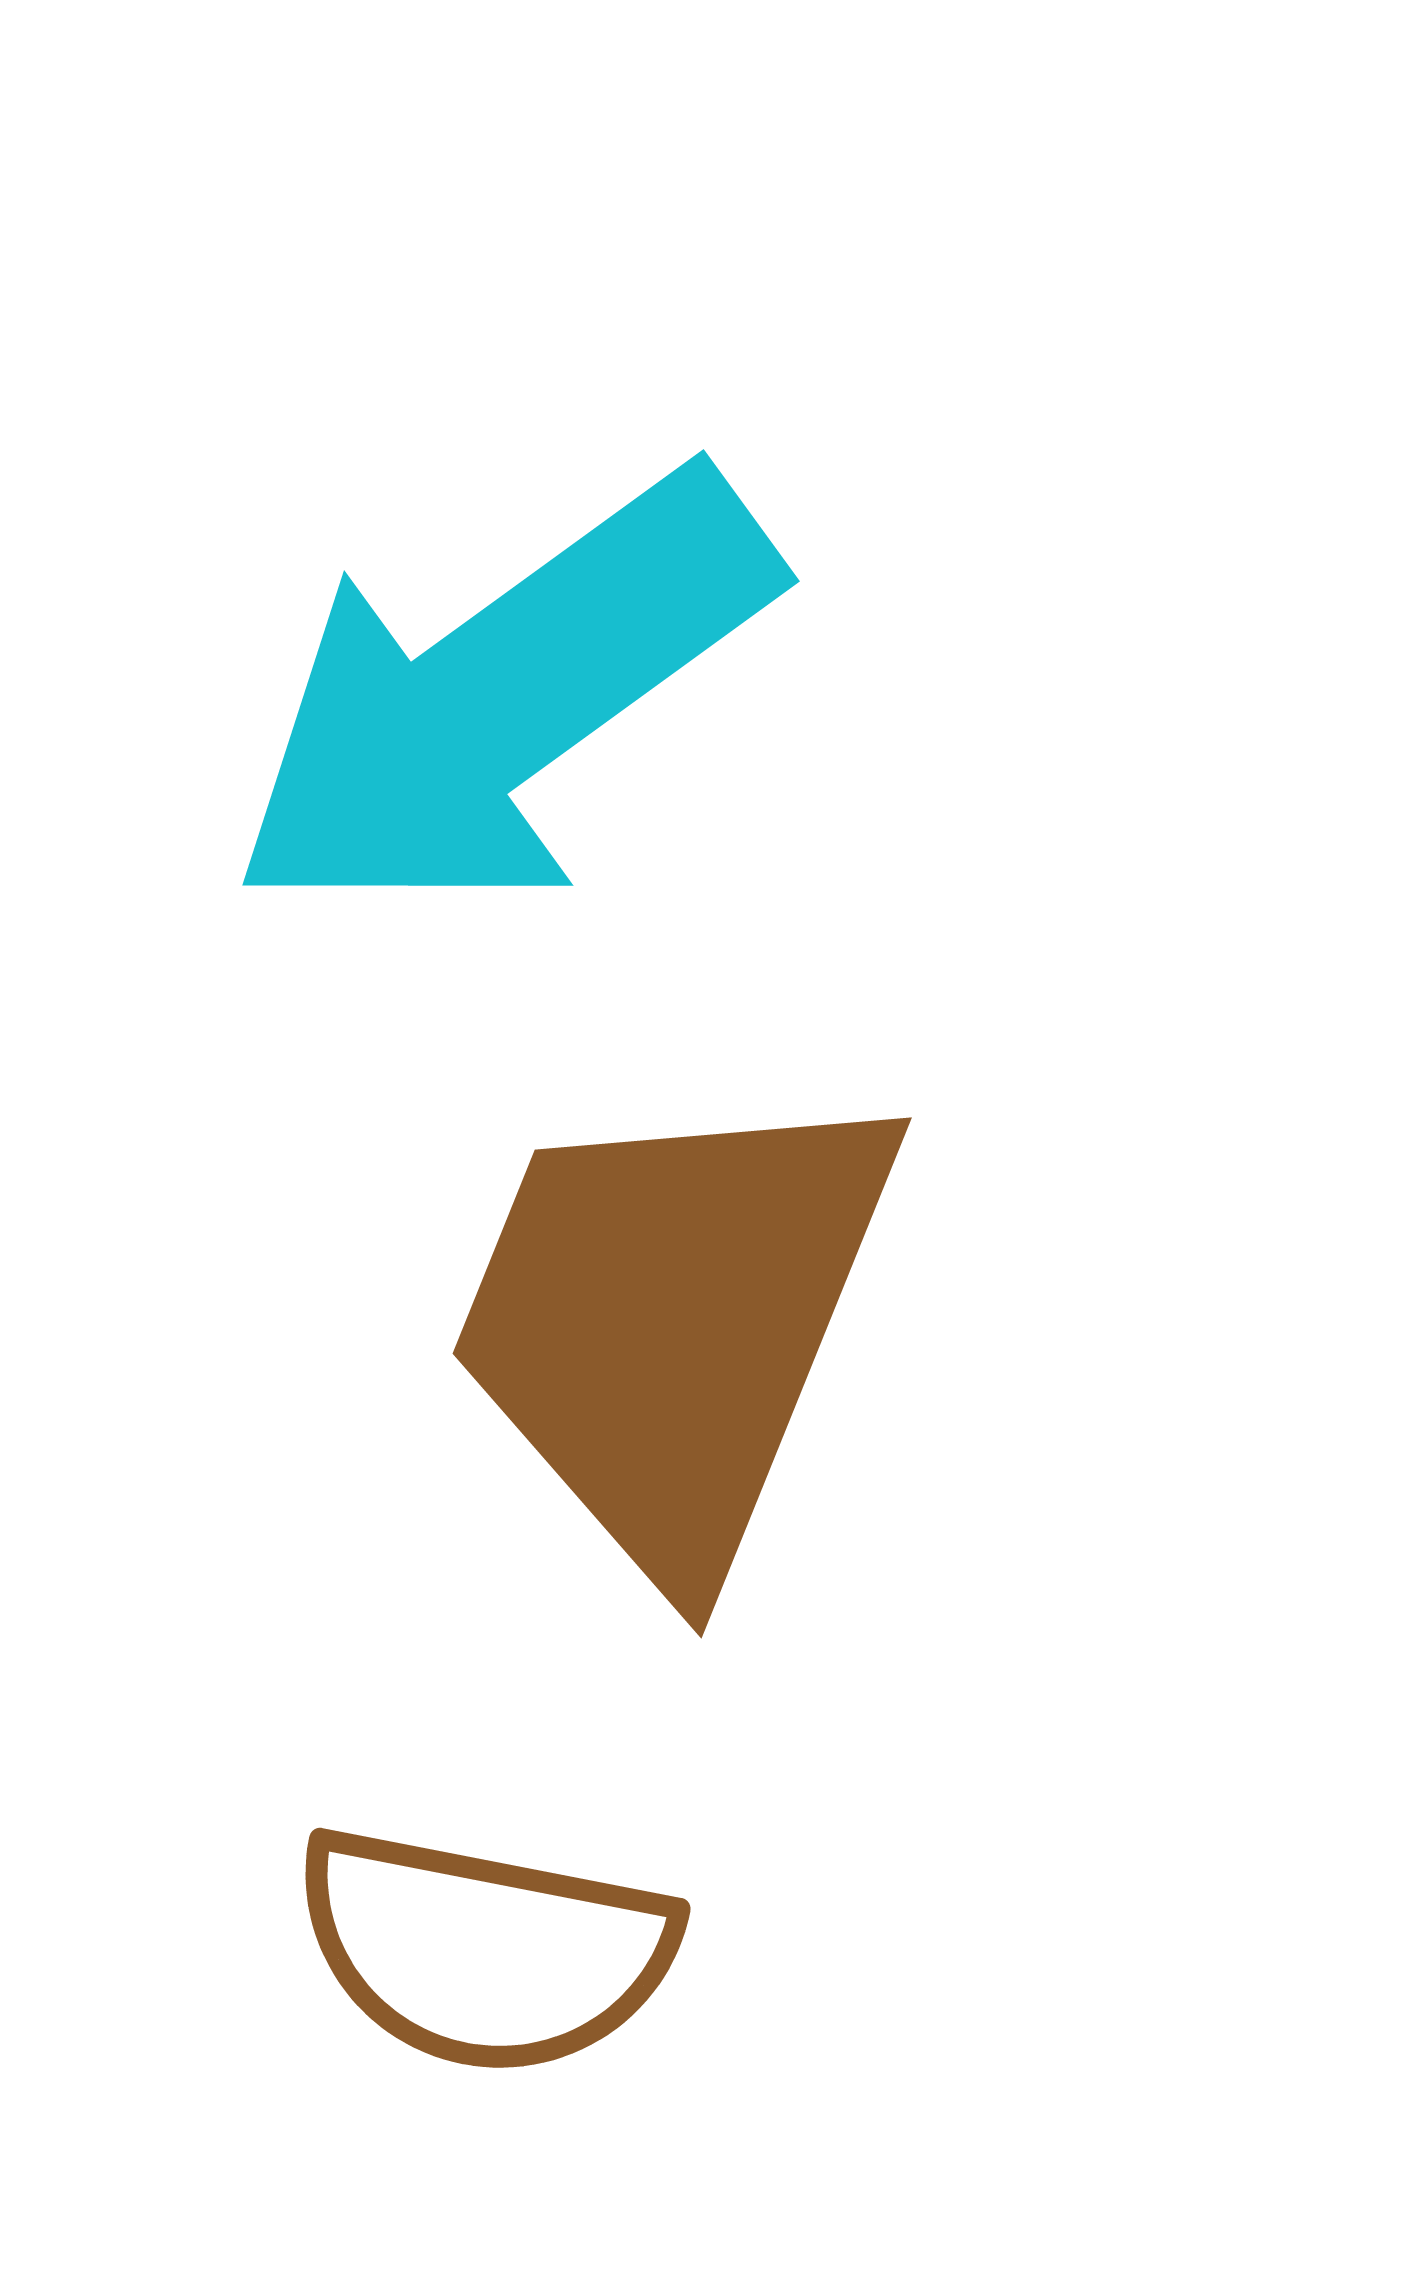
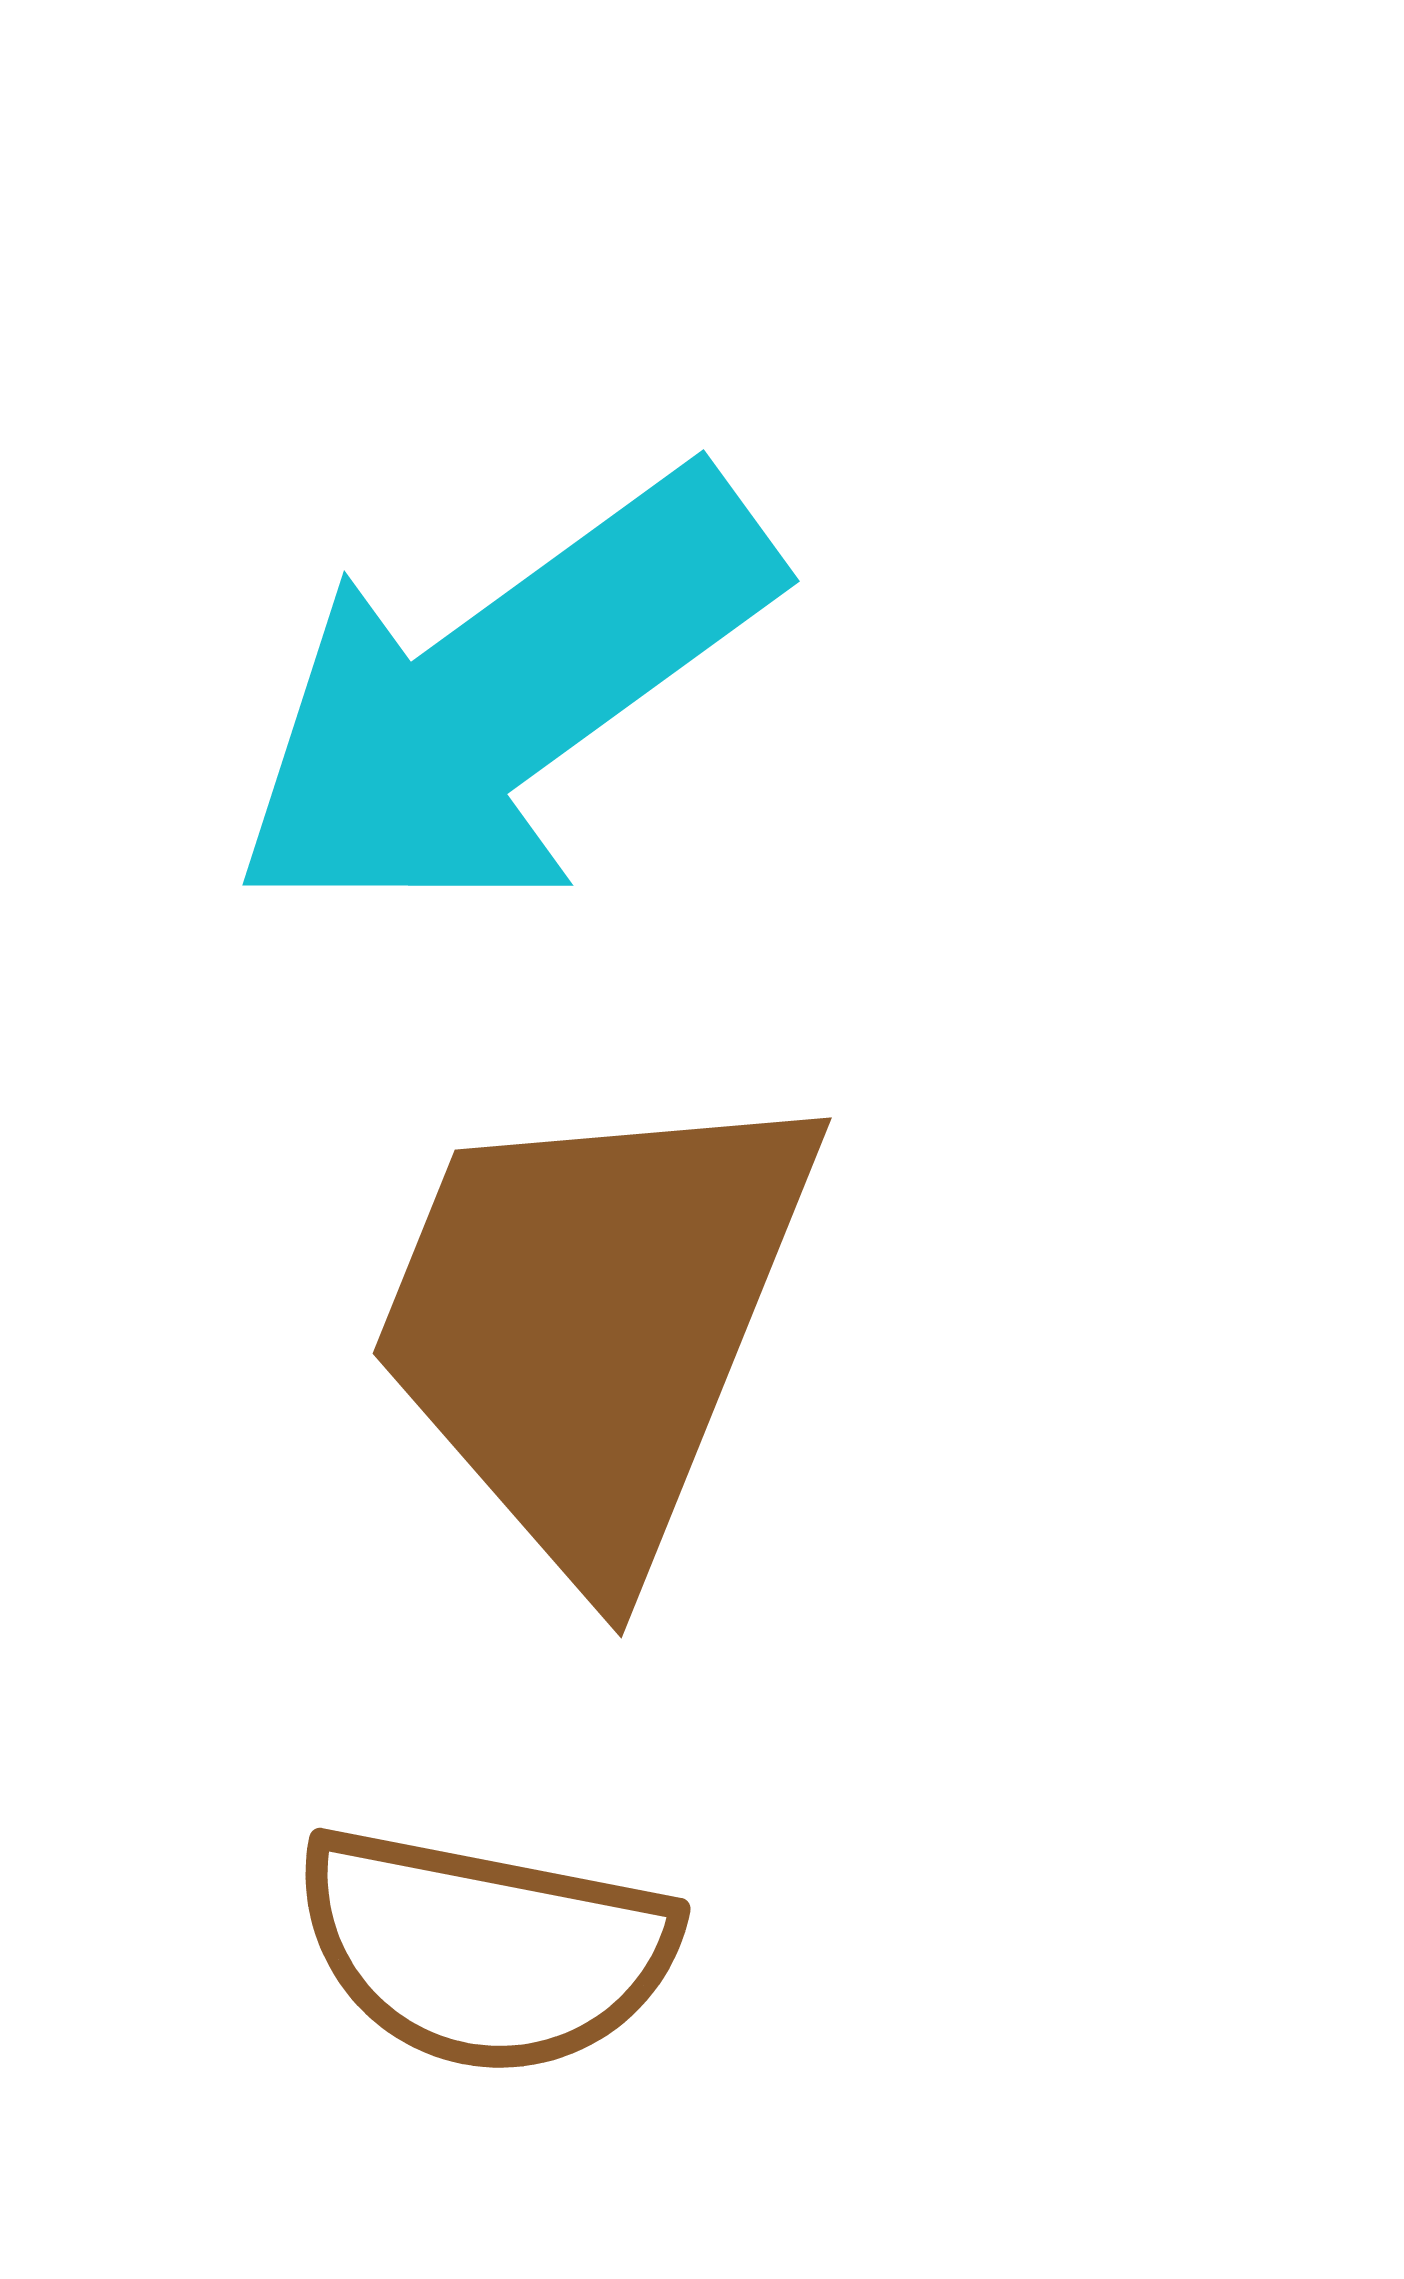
brown trapezoid: moved 80 px left
